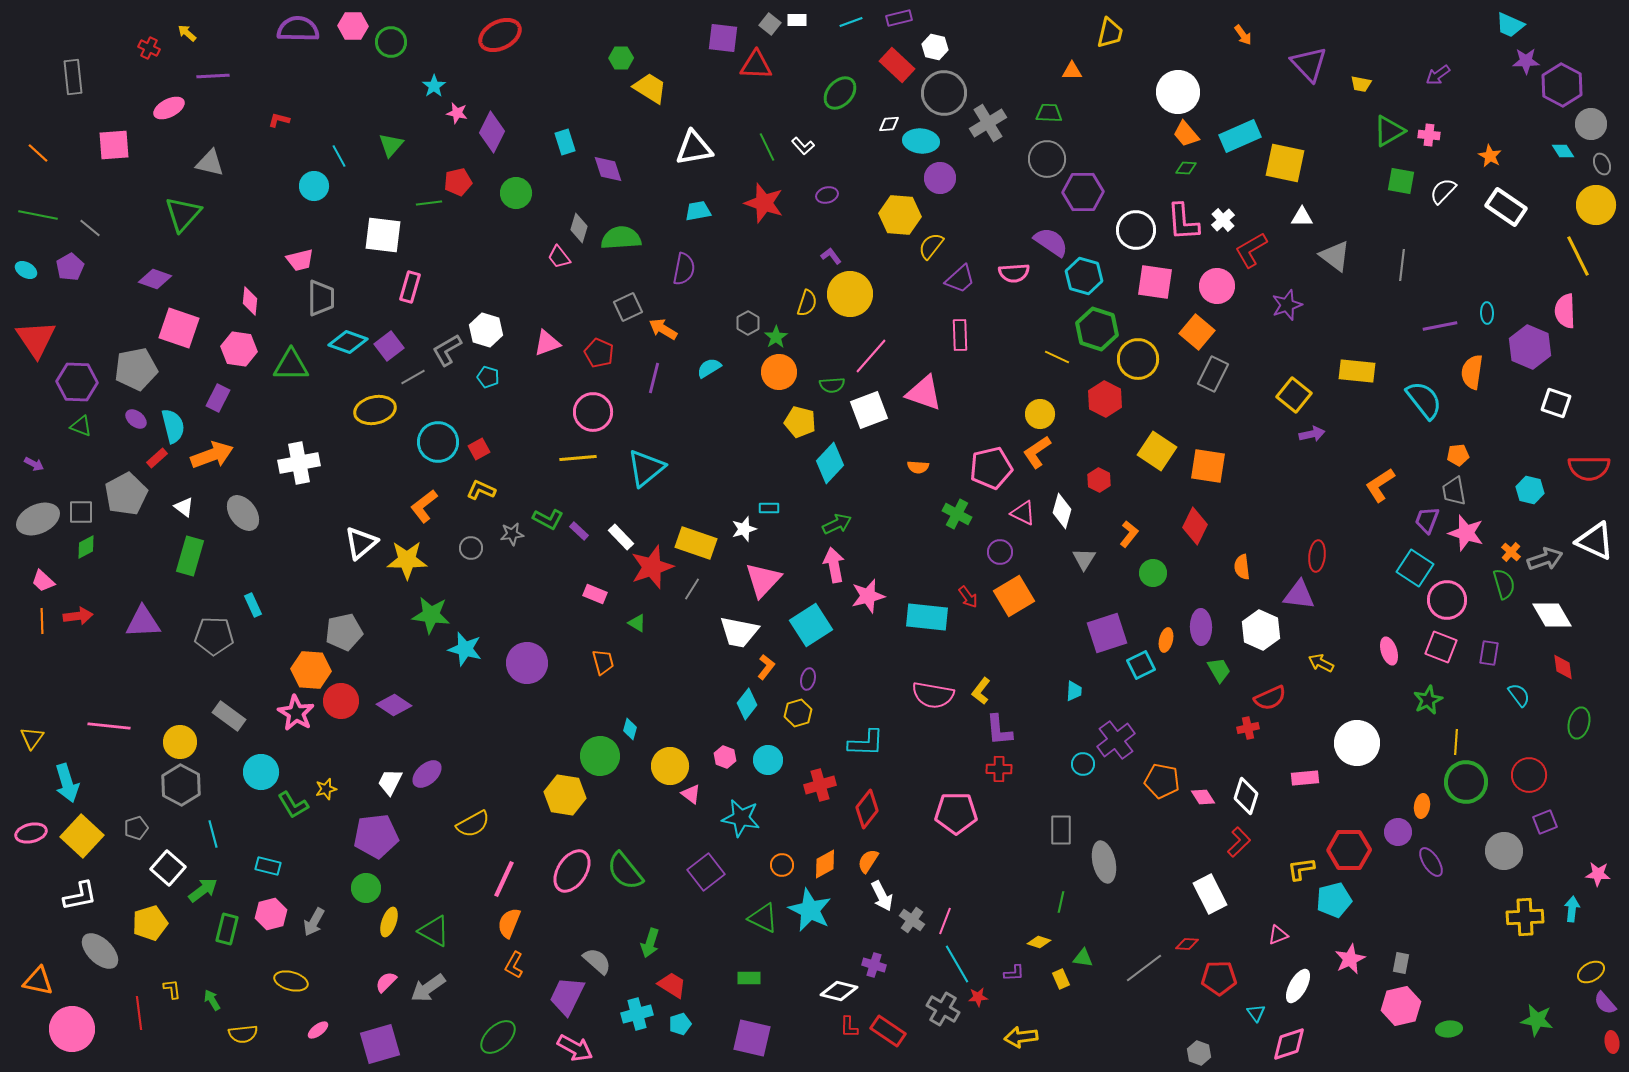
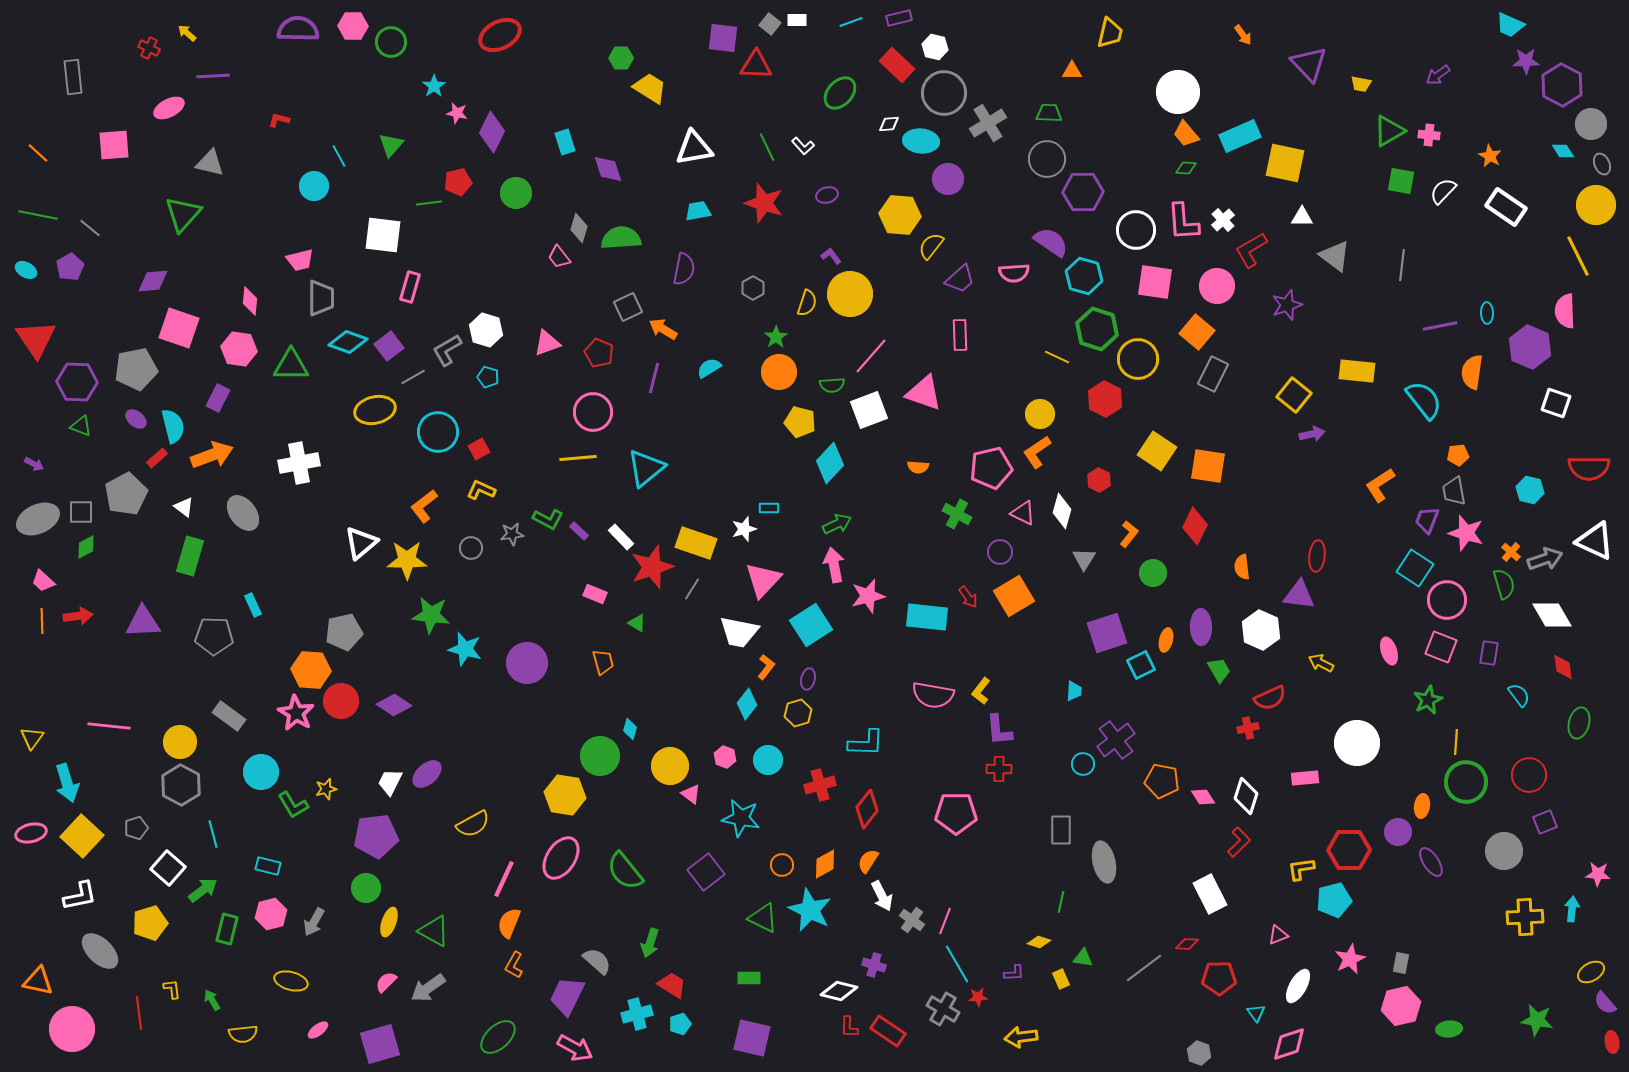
purple circle at (940, 178): moved 8 px right, 1 px down
purple diamond at (155, 279): moved 2 px left, 2 px down; rotated 24 degrees counterclockwise
gray hexagon at (748, 323): moved 5 px right, 35 px up
cyan circle at (438, 442): moved 10 px up
pink ellipse at (572, 871): moved 11 px left, 13 px up
